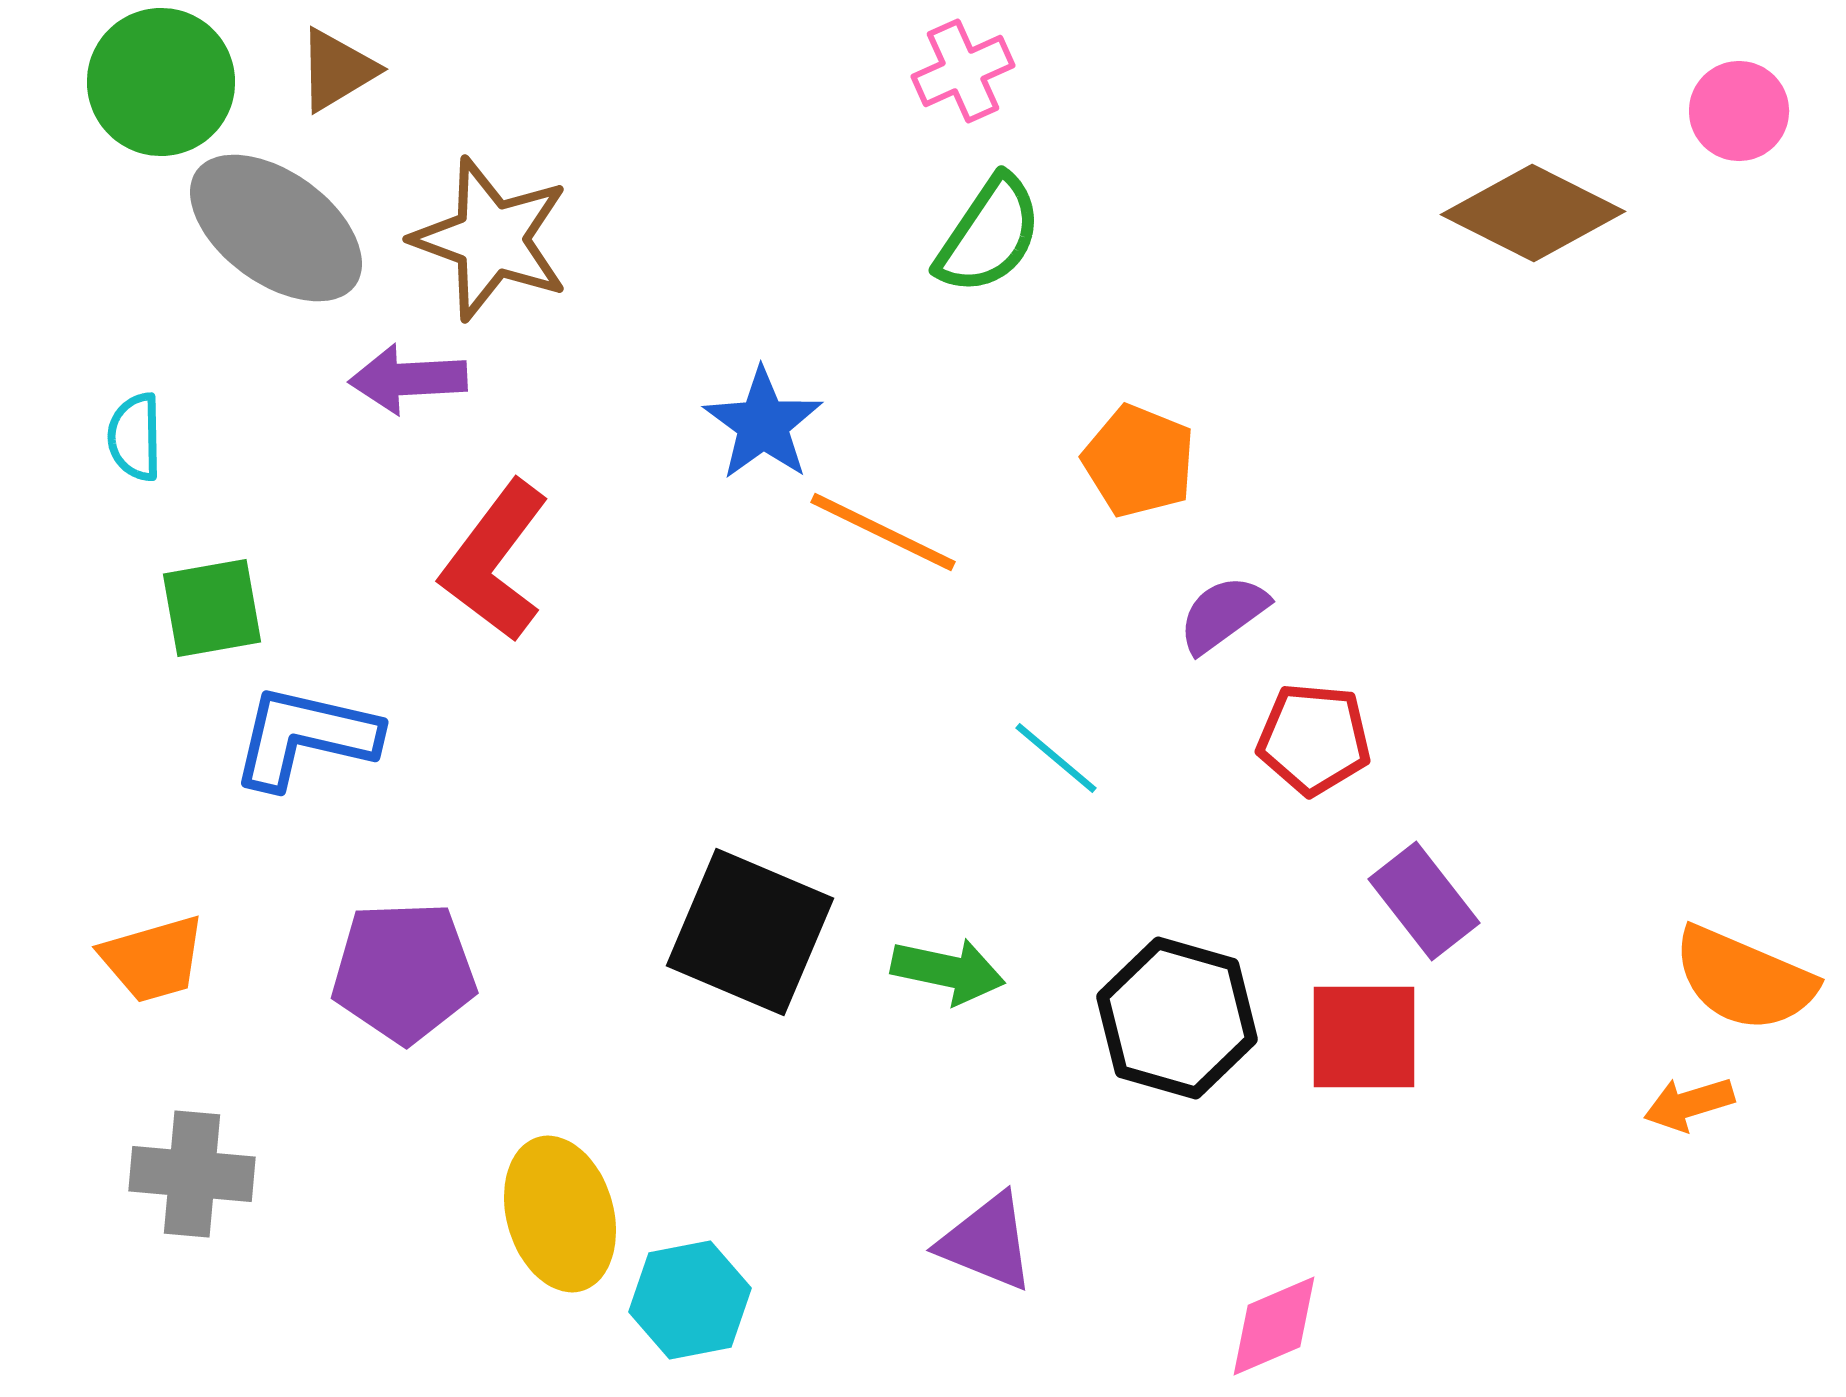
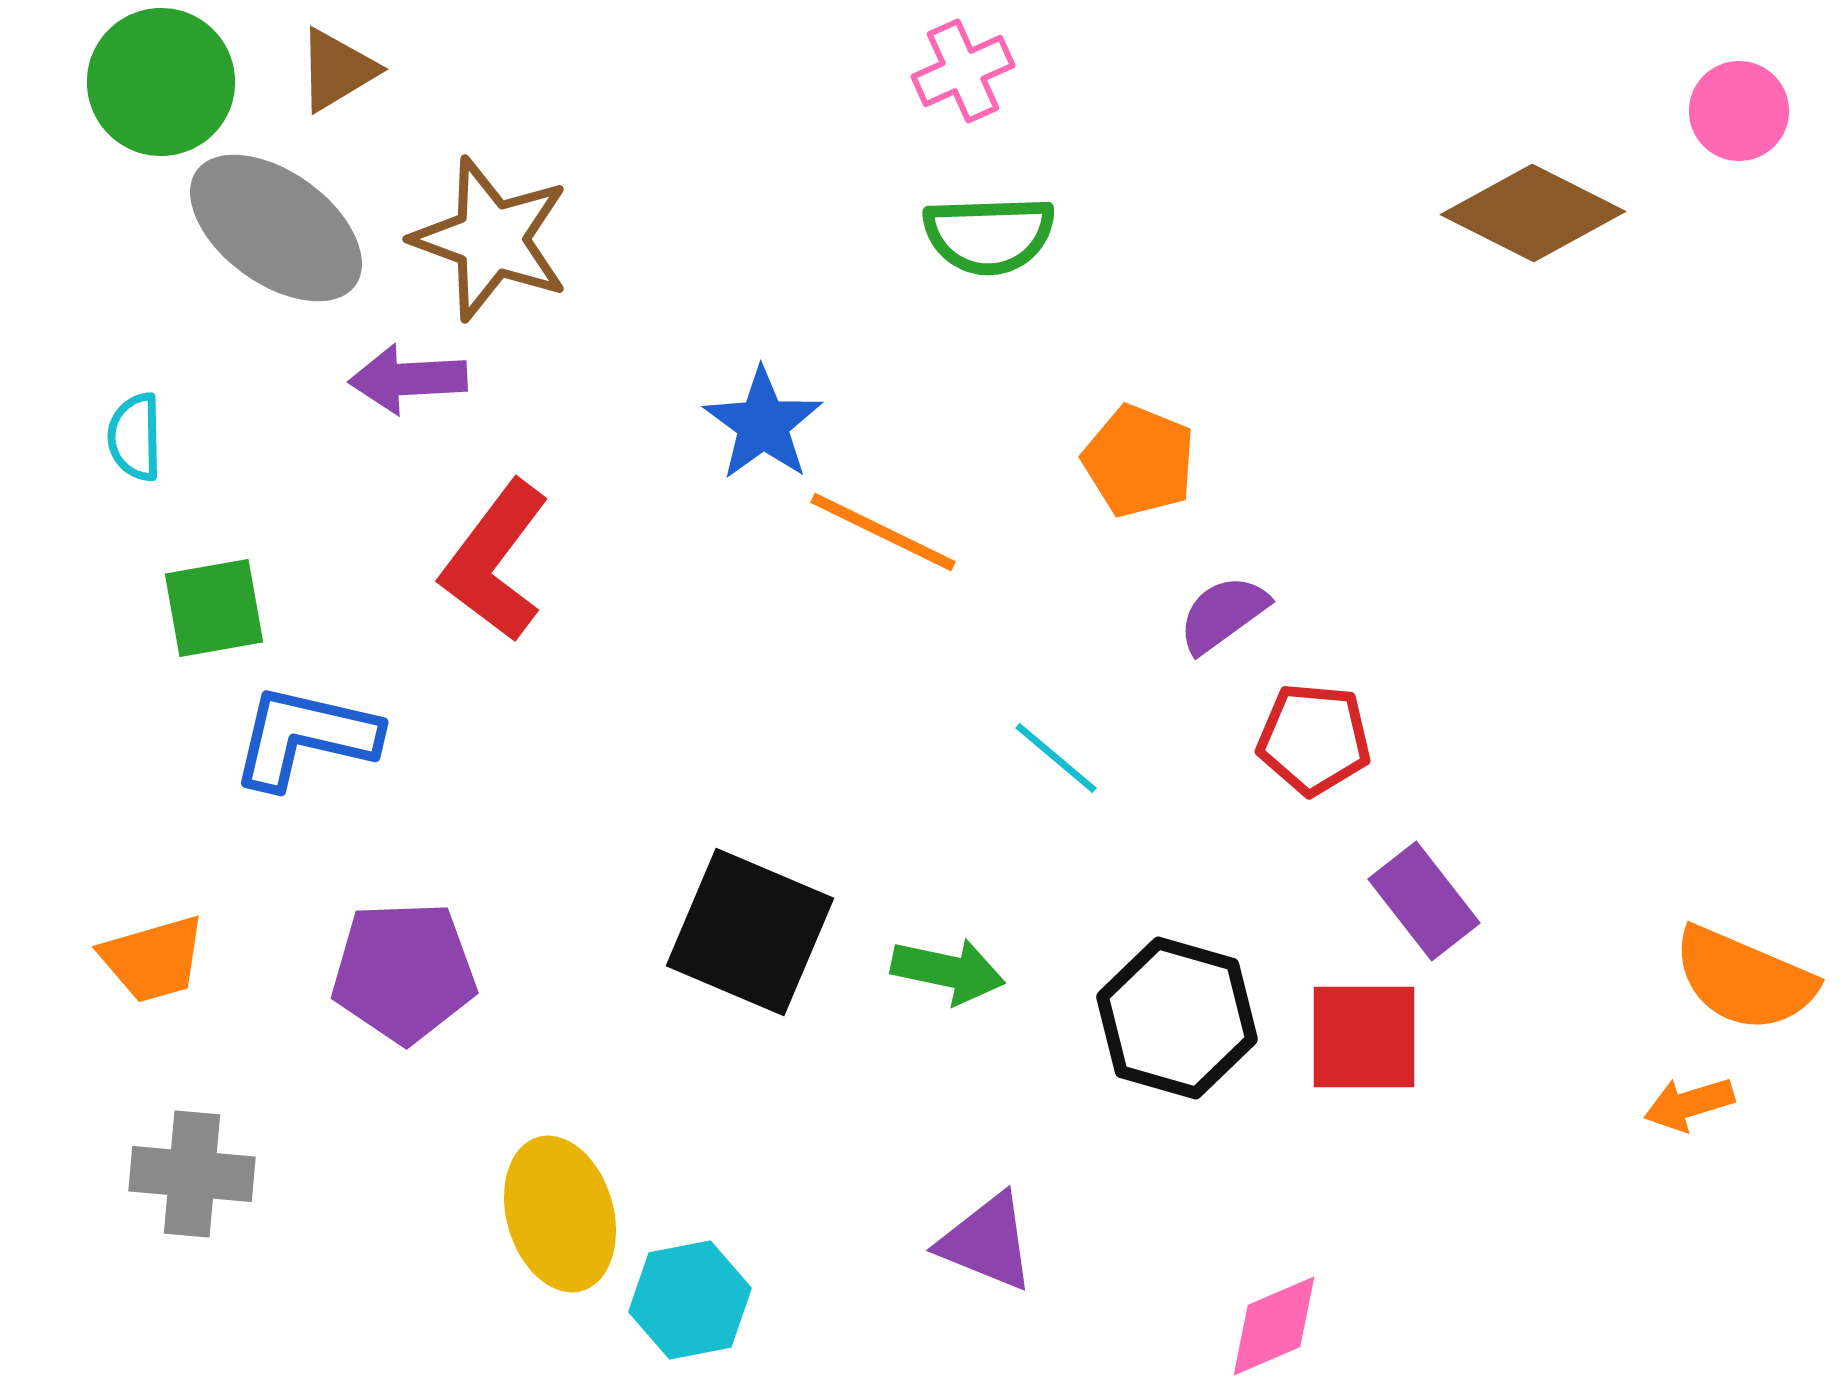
green semicircle: rotated 54 degrees clockwise
green square: moved 2 px right
